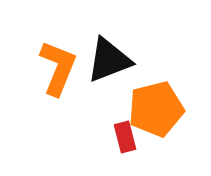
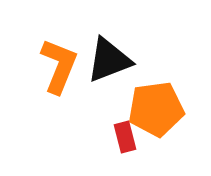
orange L-shape: moved 1 px right, 2 px up
orange pentagon: rotated 6 degrees clockwise
